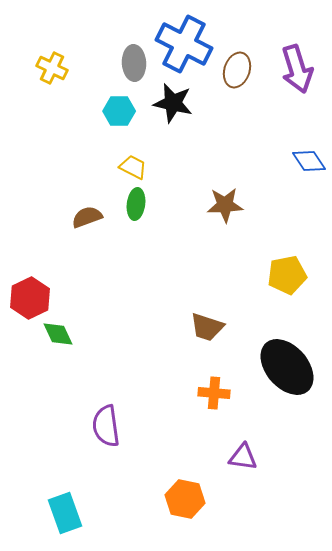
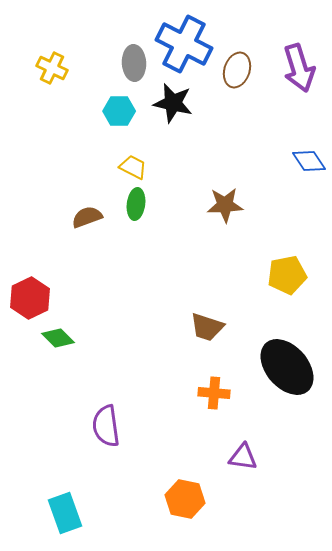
purple arrow: moved 2 px right, 1 px up
green diamond: moved 4 px down; rotated 20 degrees counterclockwise
